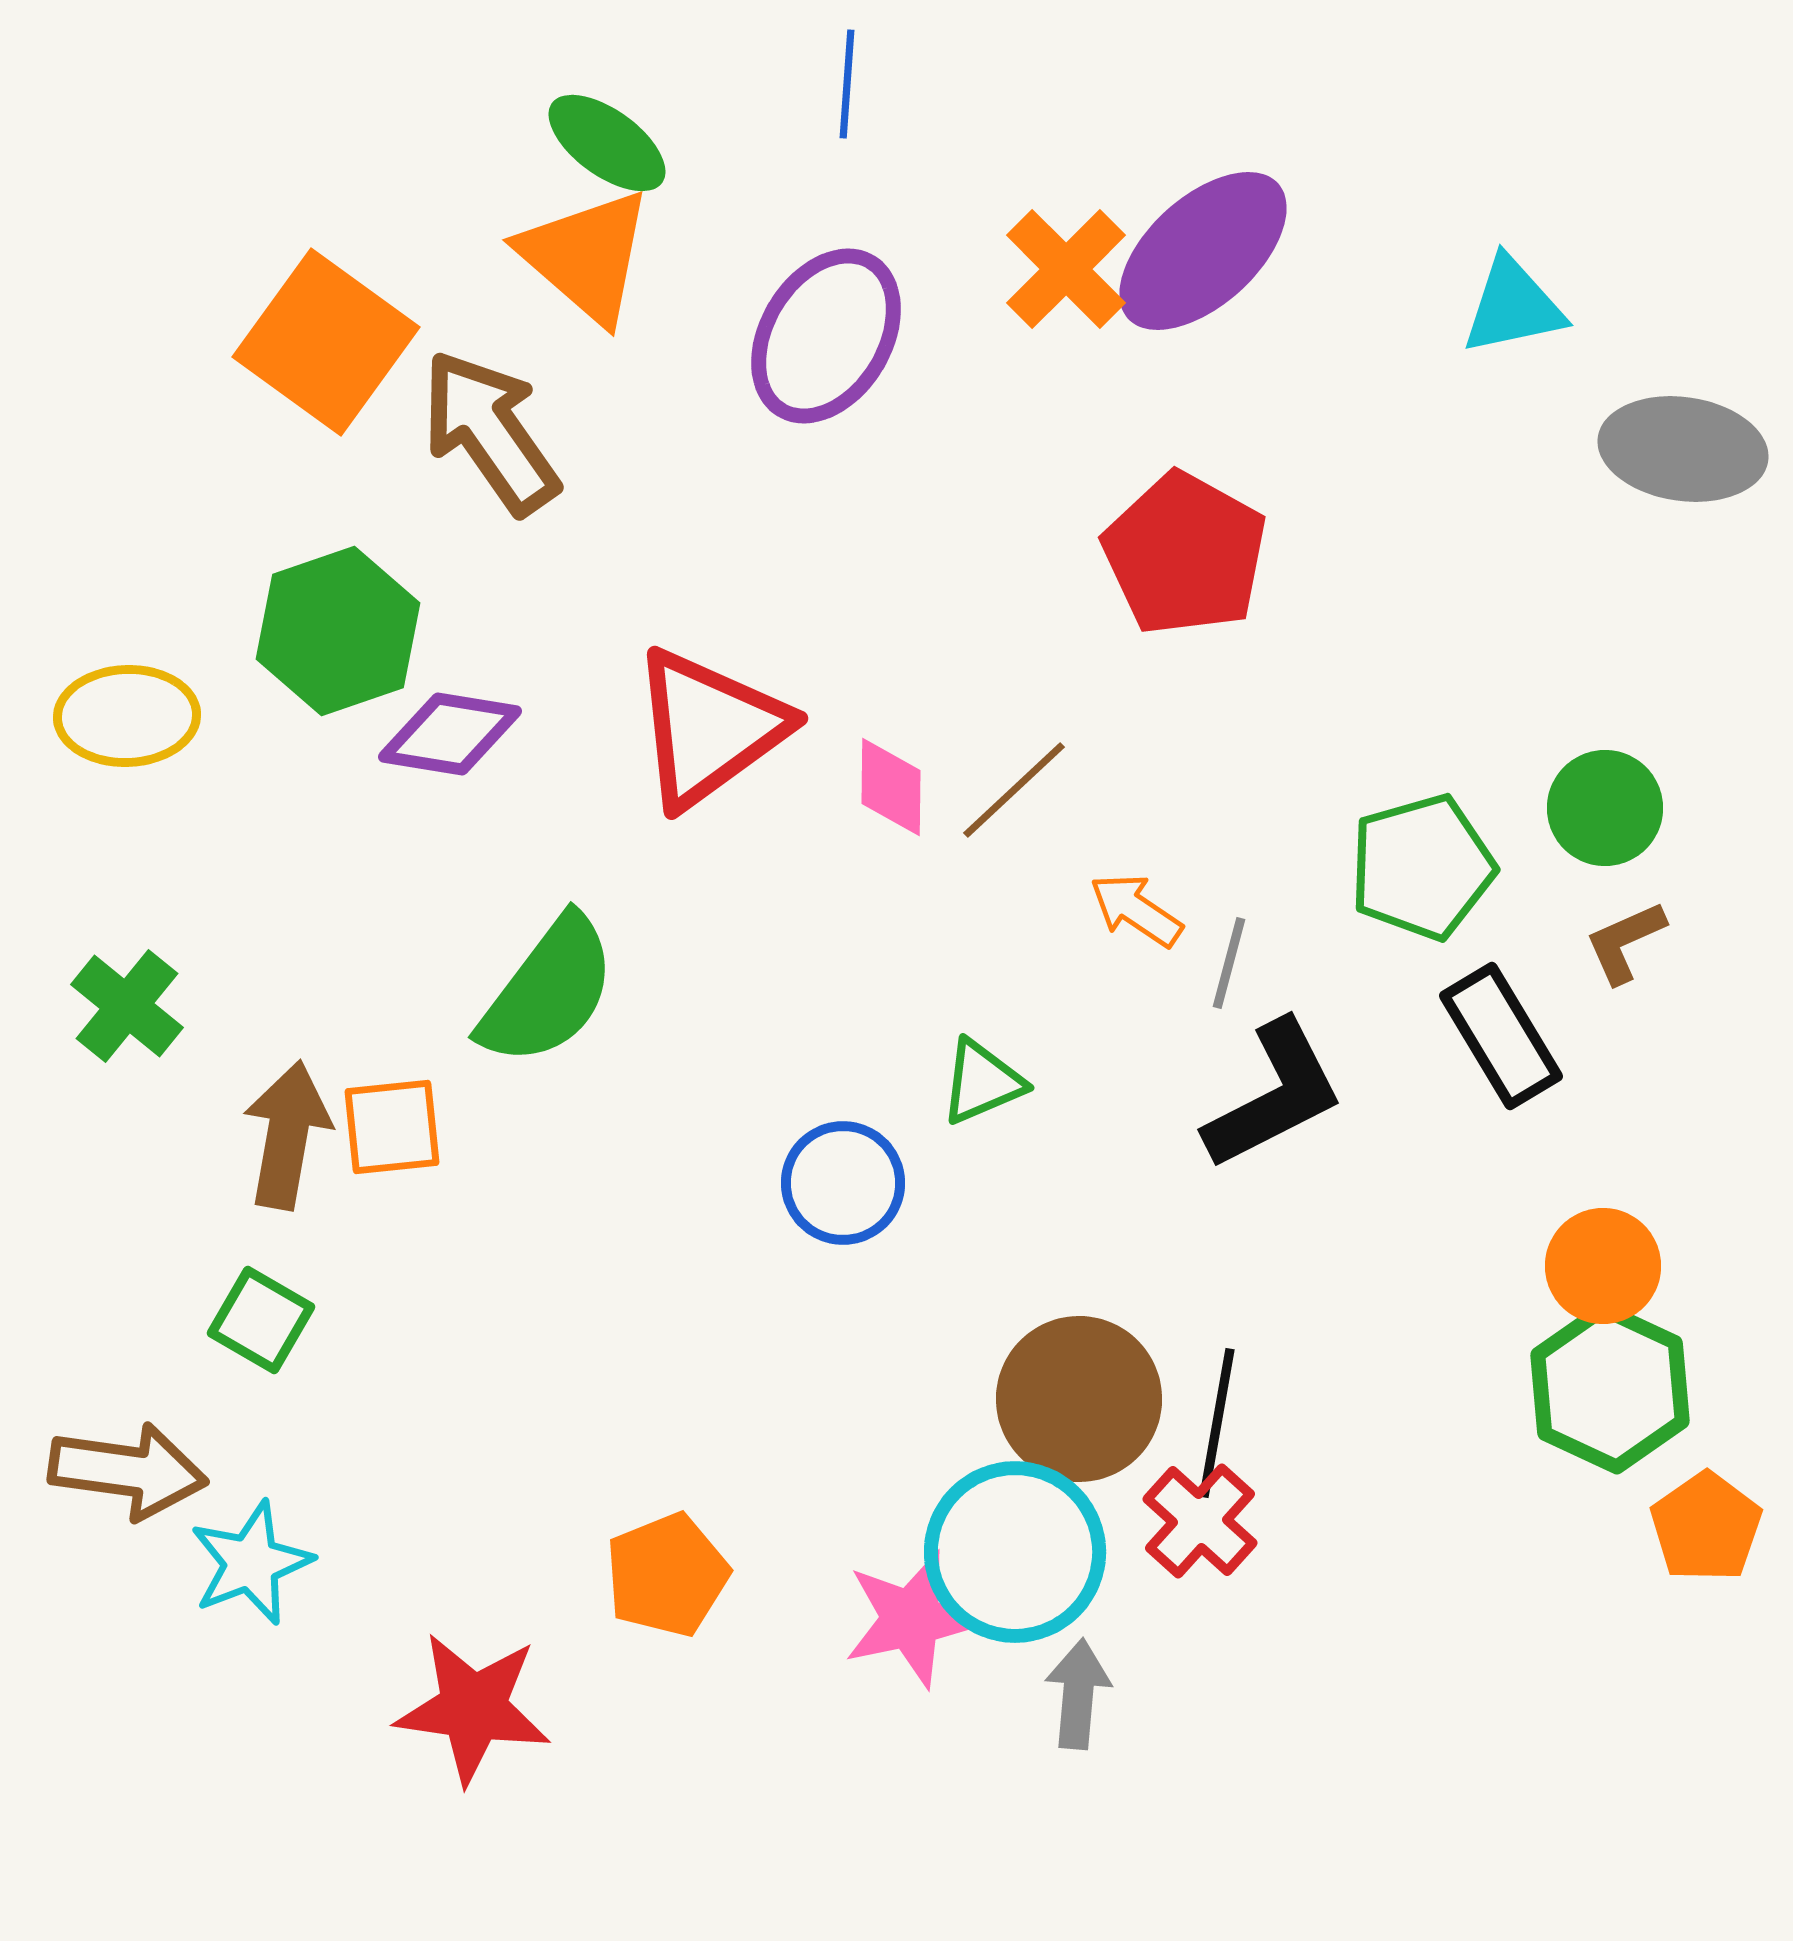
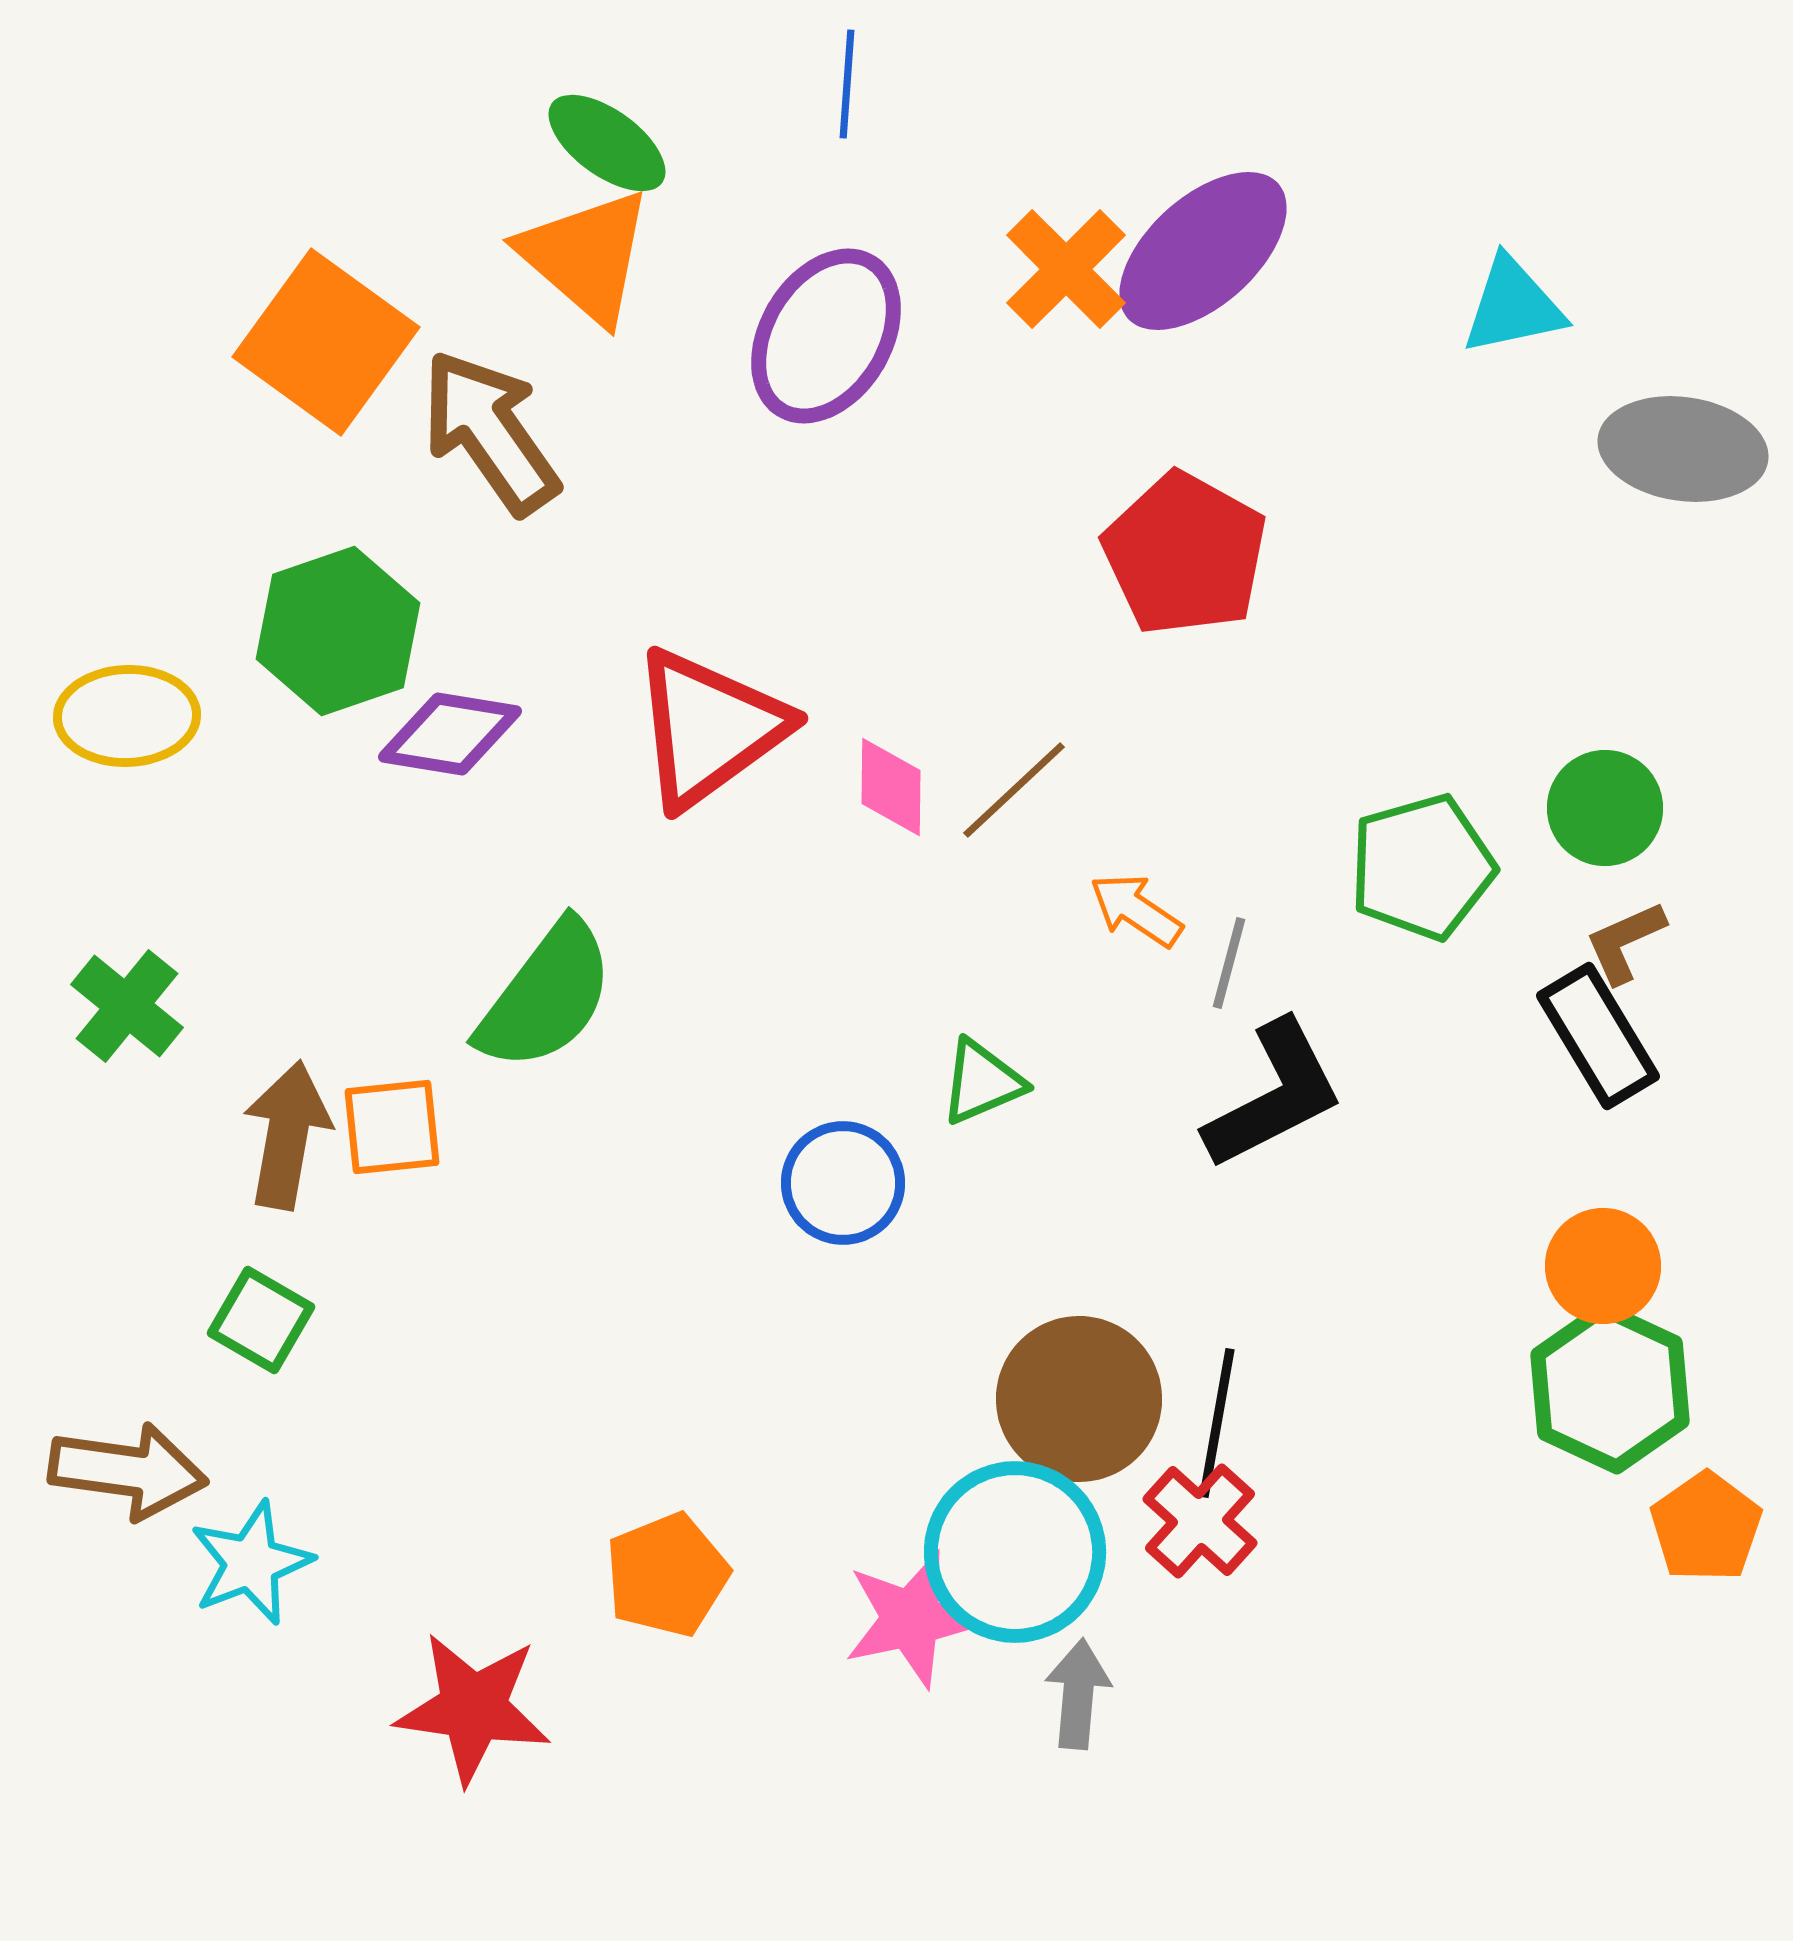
green semicircle at (548, 991): moved 2 px left, 5 px down
black rectangle at (1501, 1036): moved 97 px right
